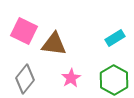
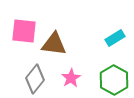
pink square: rotated 20 degrees counterclockwise
gray diamond: moved 10 px right
